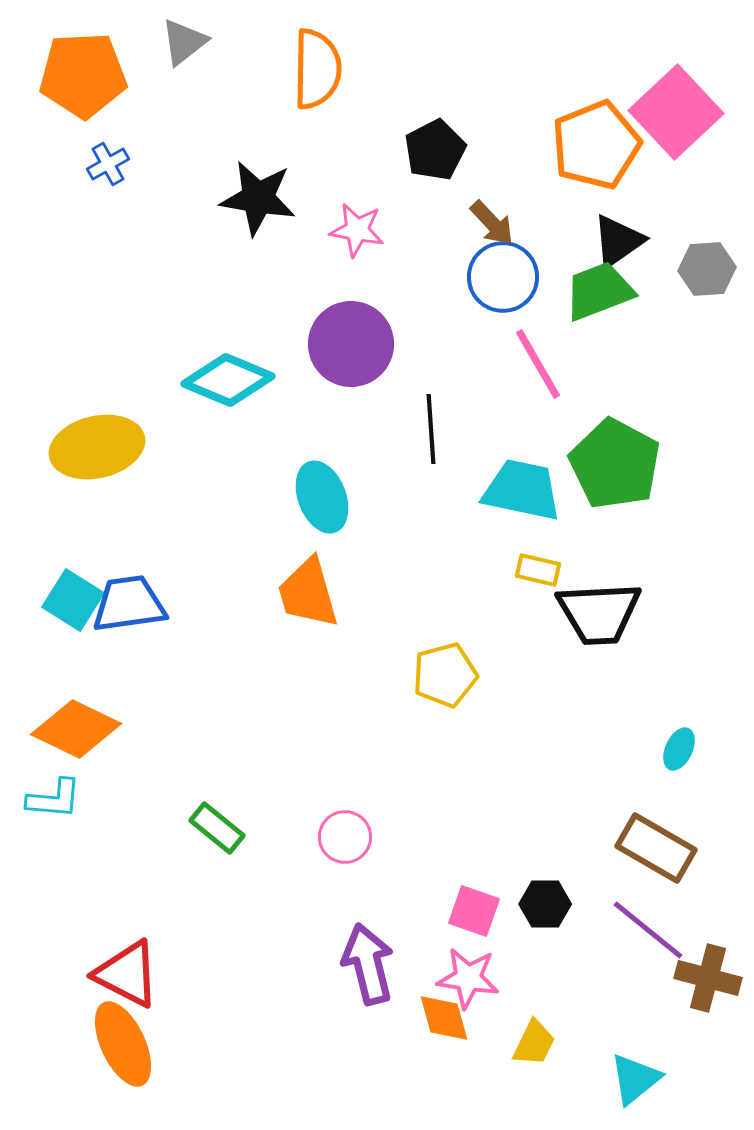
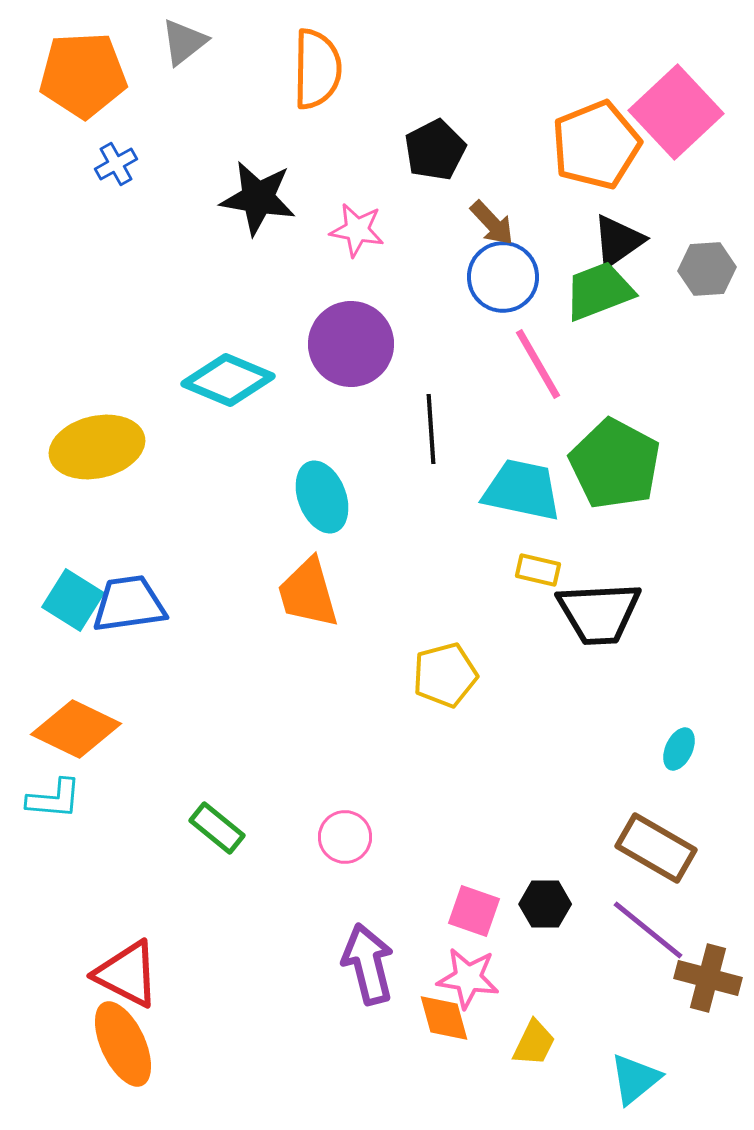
blue cross at (108, 164): moved 8 px right
